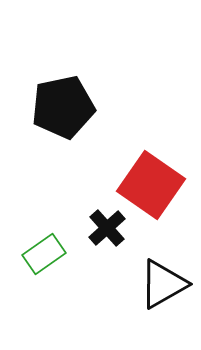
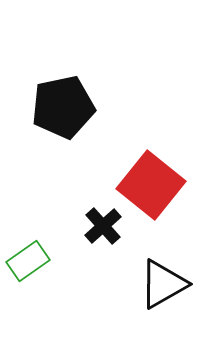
red square: rotated 4 degrees clockwise
black cross: moved 4 px left, 2 px up
green rectangle: moved 16 px left, 7 px down
